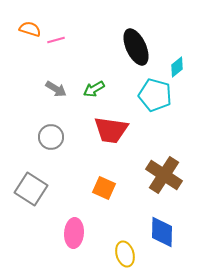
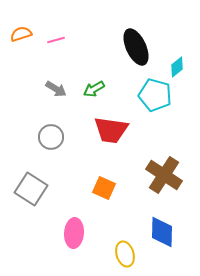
orange semicircle: moved 9 px left, 5 px down; rotated 35 degrees counterclockwise
